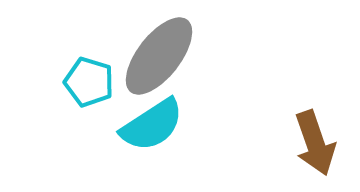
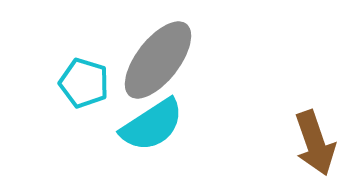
gray ellipse: moved 1 px left, 4 px down
cyan pentagon: moved 5 px left, 1 px down
